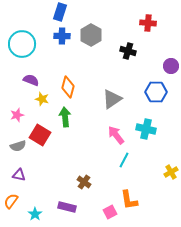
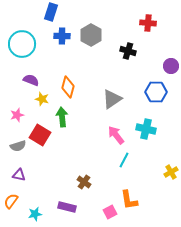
blue rectangle: moved 9 px left
green arrow: moved 3 px left
cyan star: rotated 24 degrees clockwise
